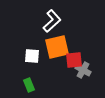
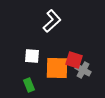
orange square: moved 21 px down; rotated 15 degrees clockwise
red square: rotated 24 degrees clockwise
